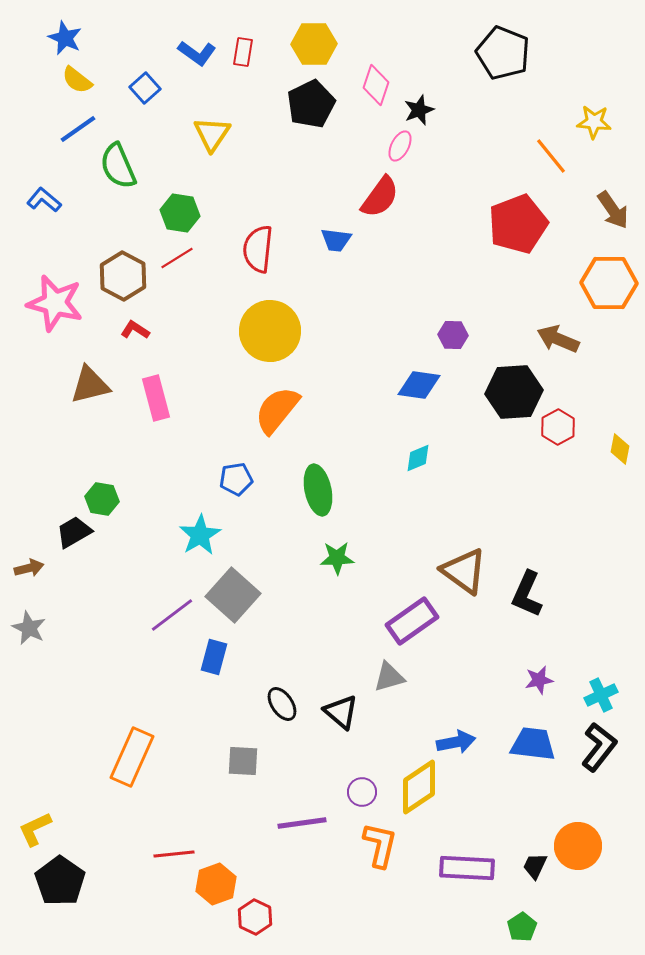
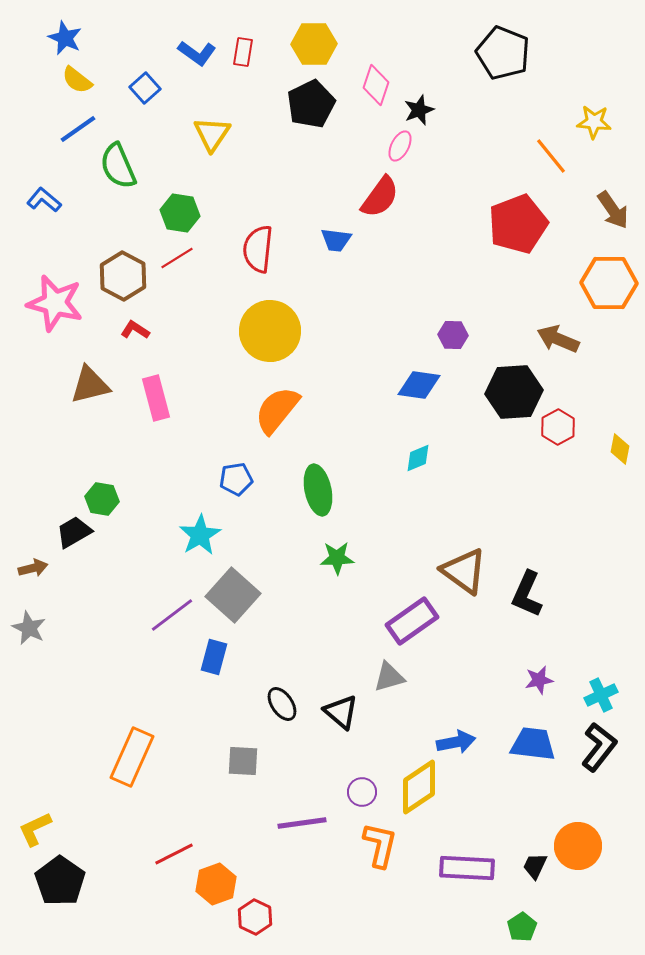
brown arrow at (29, 568): moved 4 px right
red line at (174, 854): rotated 21 degrees counterclockwise
